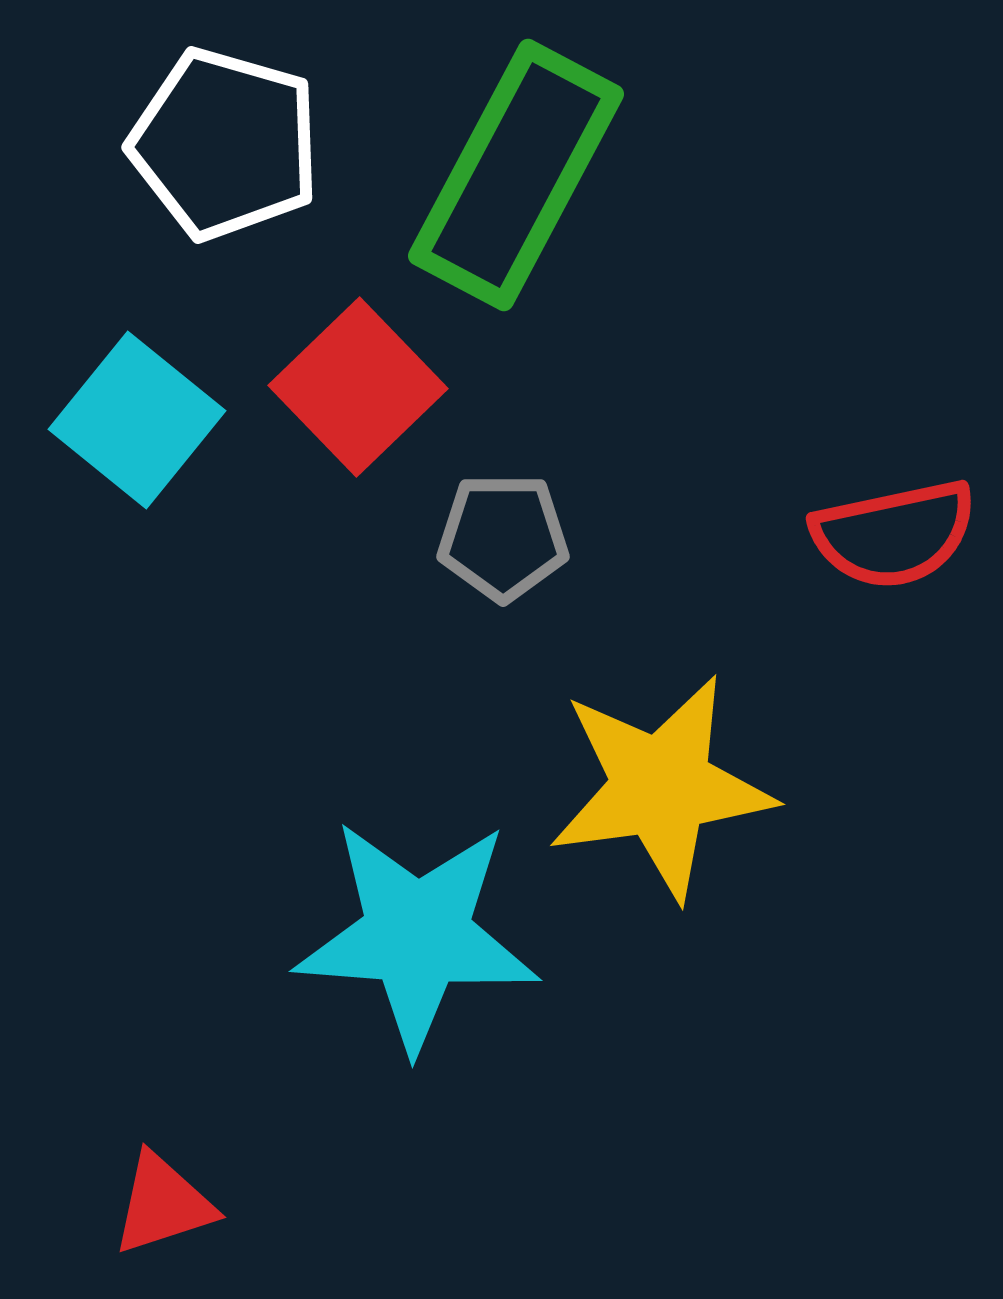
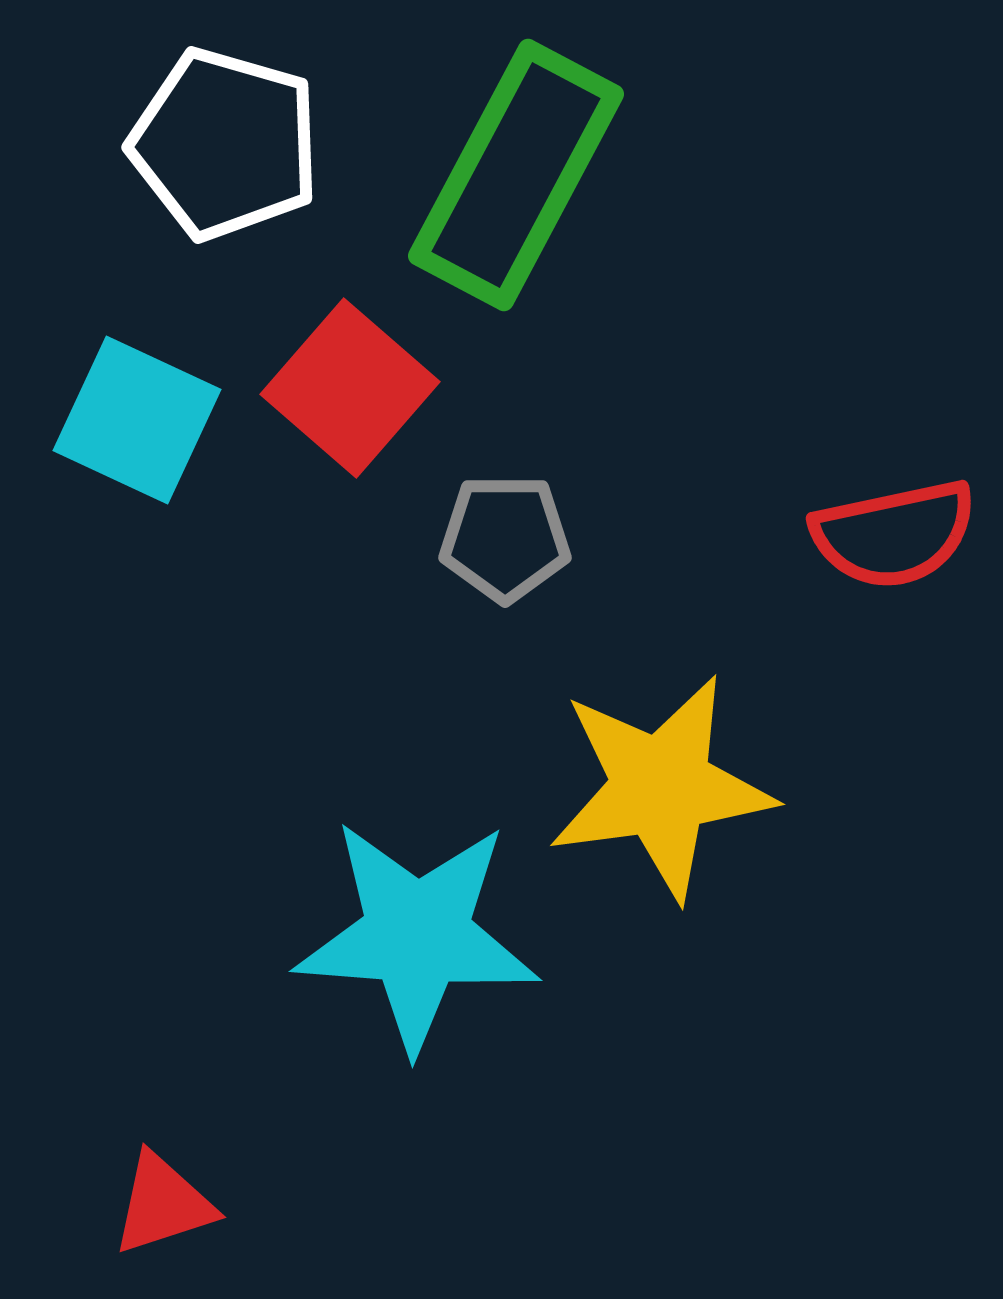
red square: moved 8 px left, 1 px down; rotated 5 degrees counterclockwise
cyan square: rotated 14 degrees counterclockwise
gray pentagon: moved 2 px right, 1 px down
